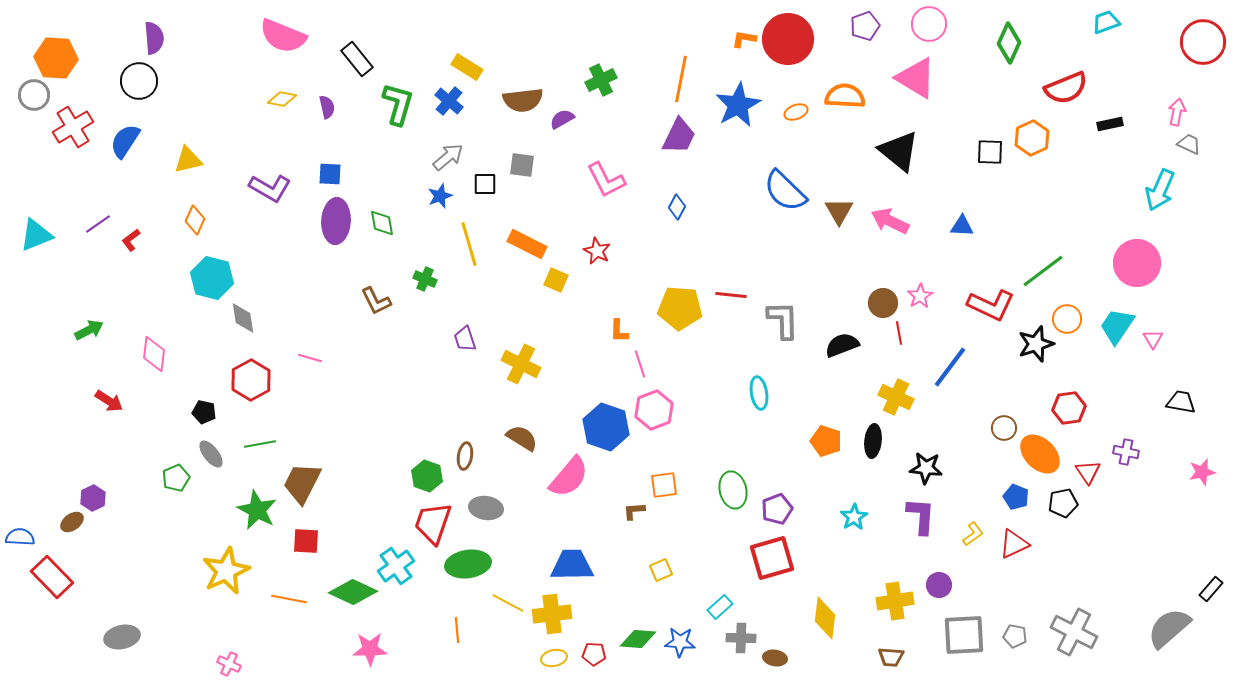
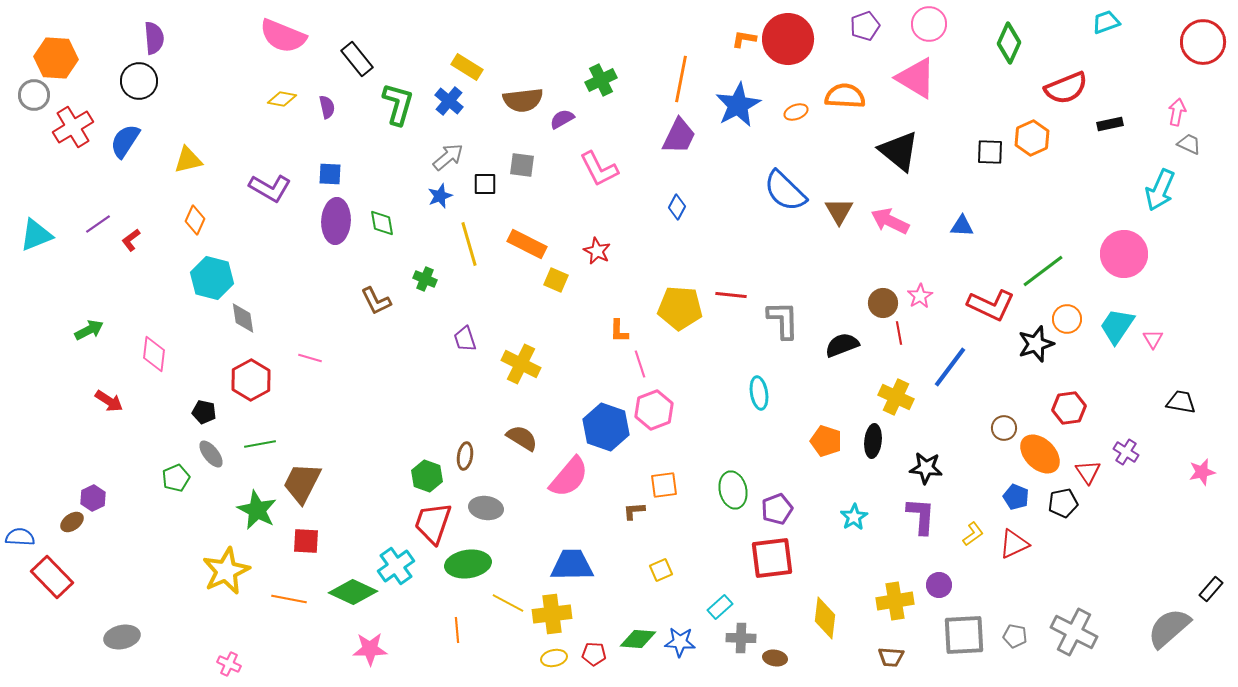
pink L-shape at (606, 180): moved 7 px left, 11 px up
pink circle at (1137, 263): moved 13 px left, 9 px up
purple cross at (1126, 452): rotated 20 degrees clockwise
red square at (772, 558): rotated 9 degrees clockwise
